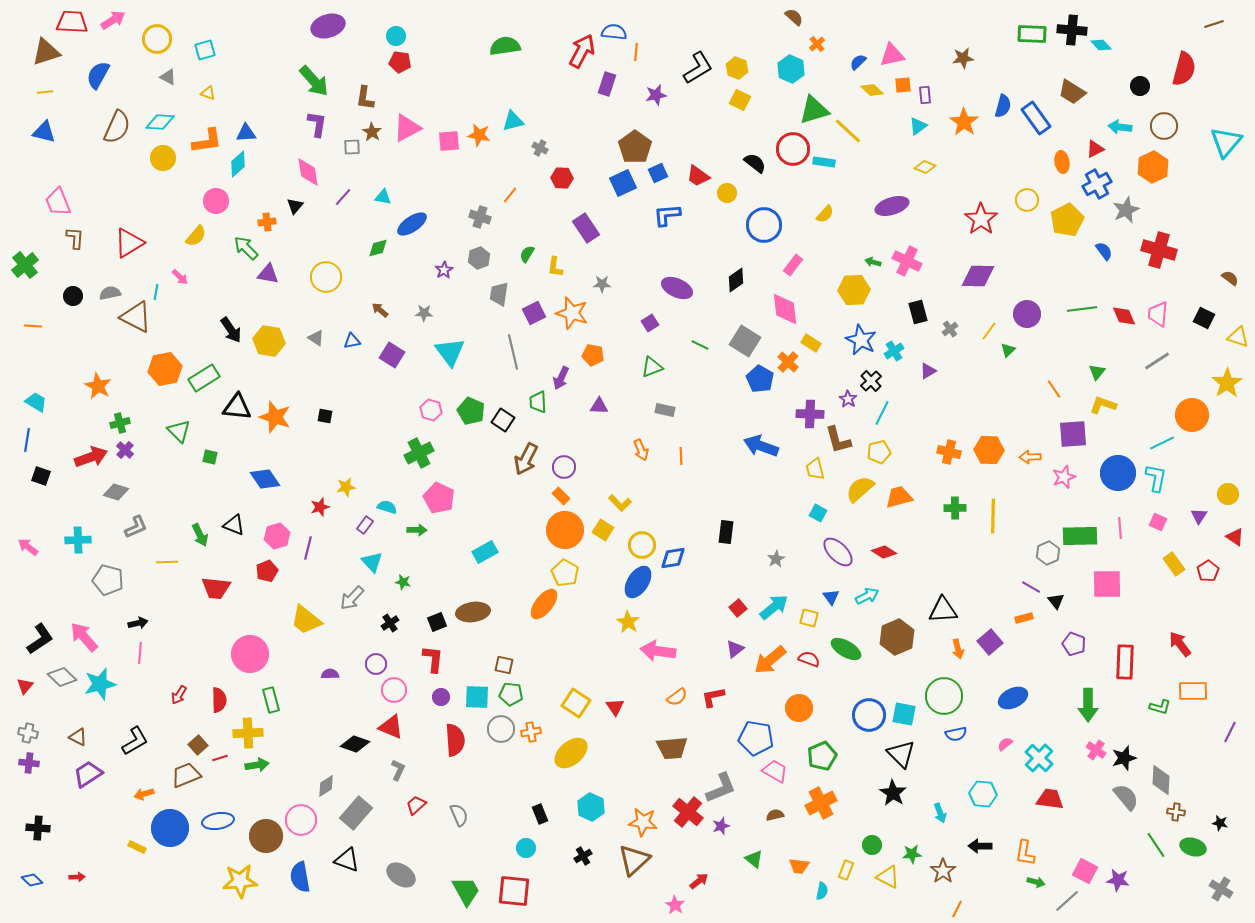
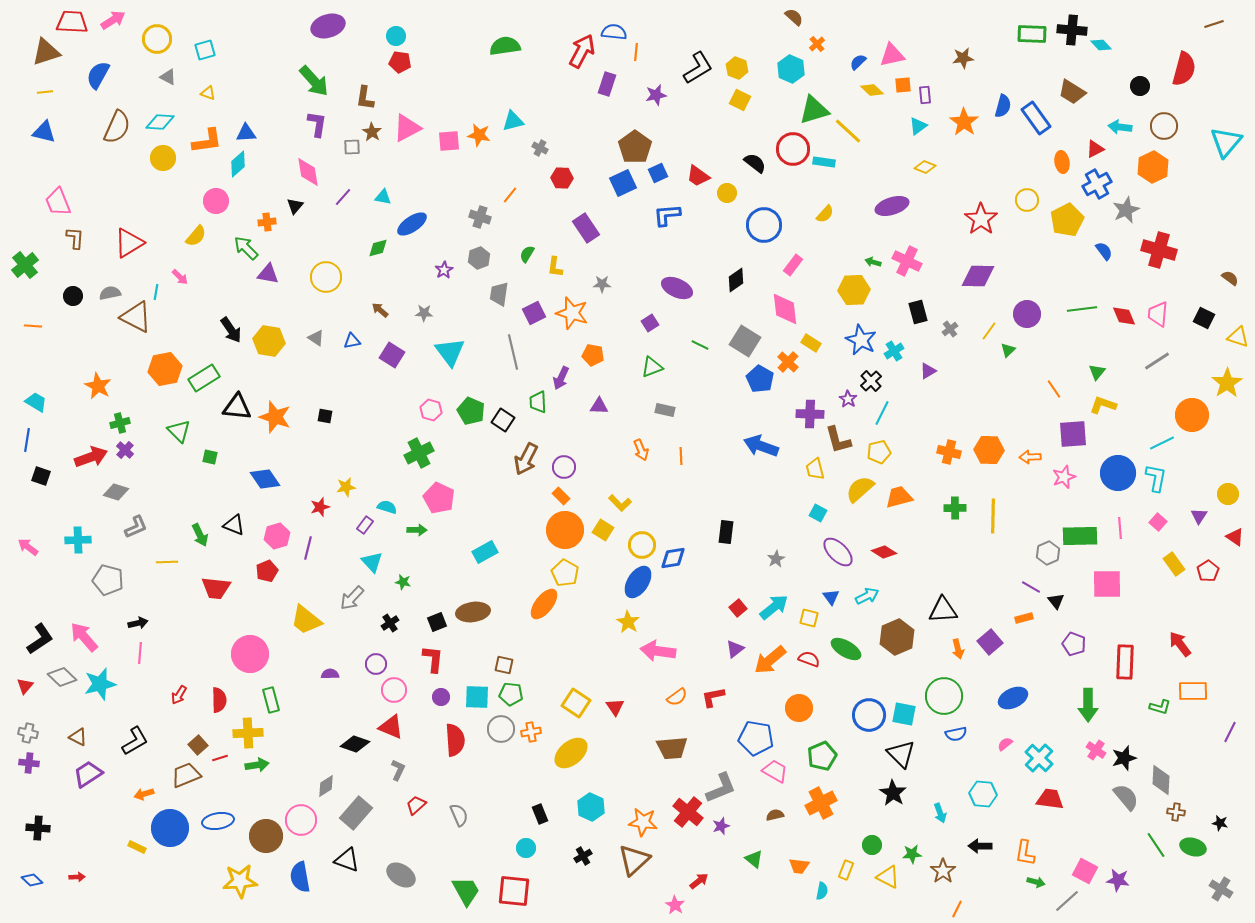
pink square at (1158, 522): rotated 18 degrees clockwise
